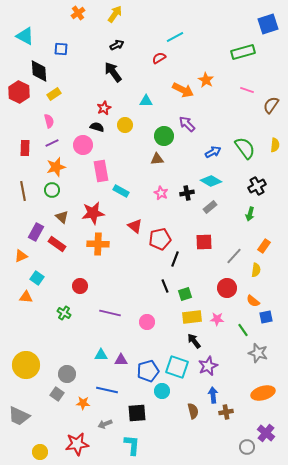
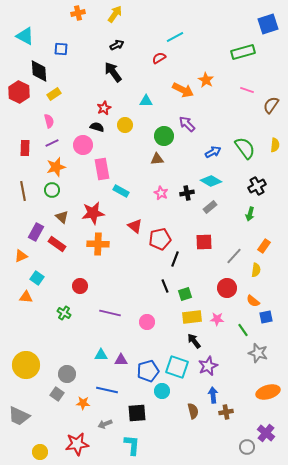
orange cross at (78, 13): rotated 24 degrees clockwise
pink rectangle at (101, 171): moved 1 px right, 2 px up
orange ellipse at (263, 393): moved 5 px right, 1 px up
